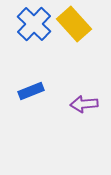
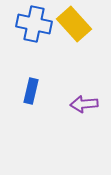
blue cross: rotated 32 degrees counterclockwise
blue rectangle: rotated 55 degrees counterclockwise
